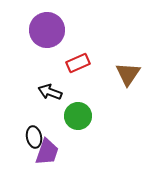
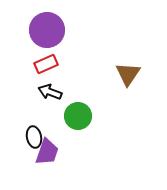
red rectangle: moved 32 px left, 1 px down
